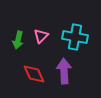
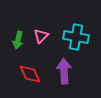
cyan cross: moved 1 px right
red diamond: moved 4 px left
